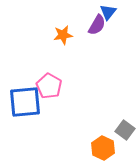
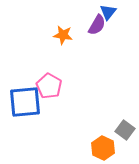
orange star: rotated 18 degrees clockwise
